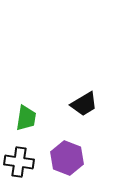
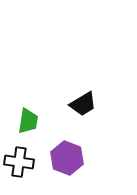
black trapezoid: moved 1 px left
green trapezoid: moved 2 px right, 3 px down
